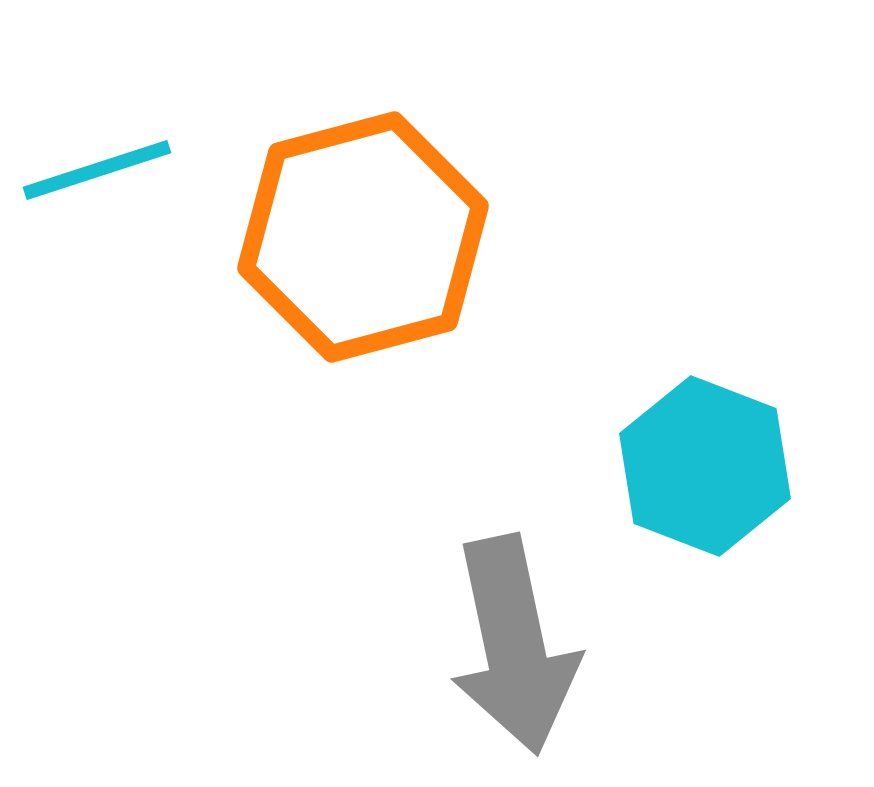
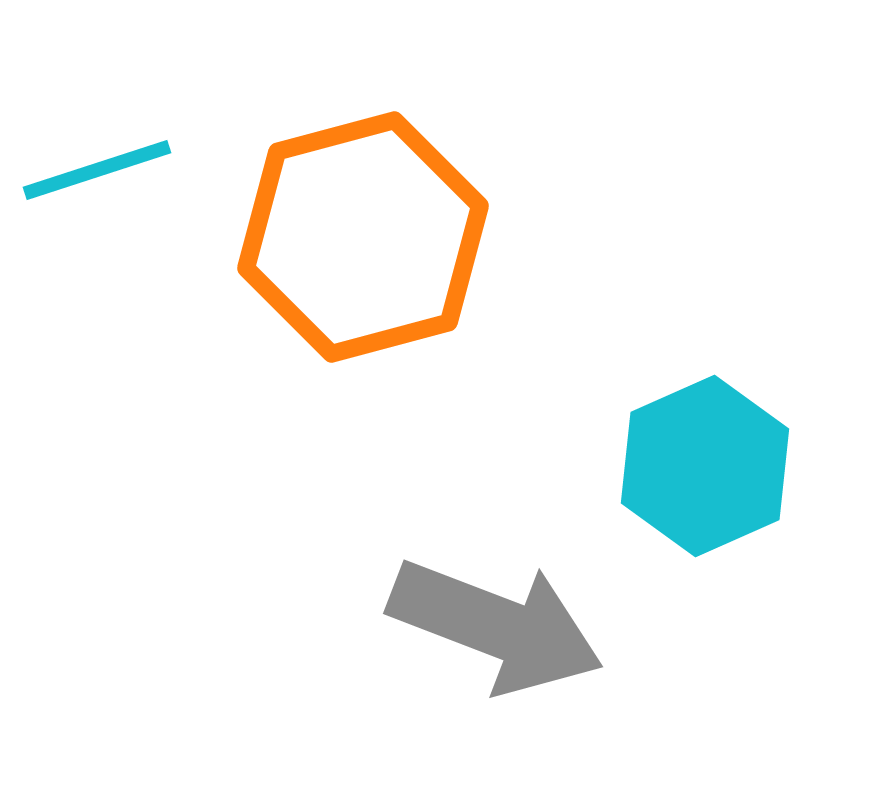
cyan hexagon: rotated 15 degrees clockwise
gray arrow: moved 18 px left, 19 px up; rotated 57 degrees counterclockwise
